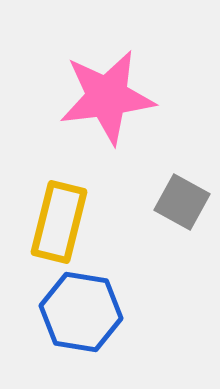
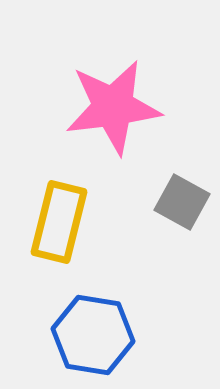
pink star: moved 6 px right, 10 px down
blue hexagon: moved 12 px right, 23 px down
